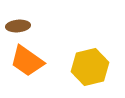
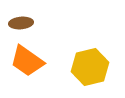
brown ellipse: moved 3 px right, 3 px up
